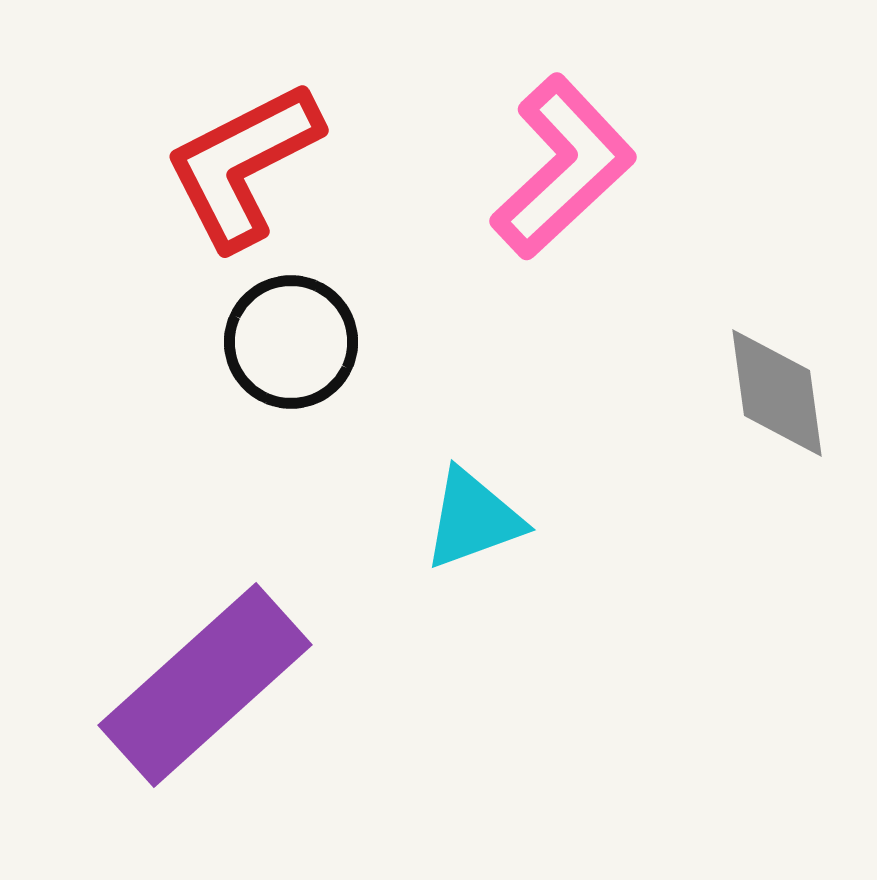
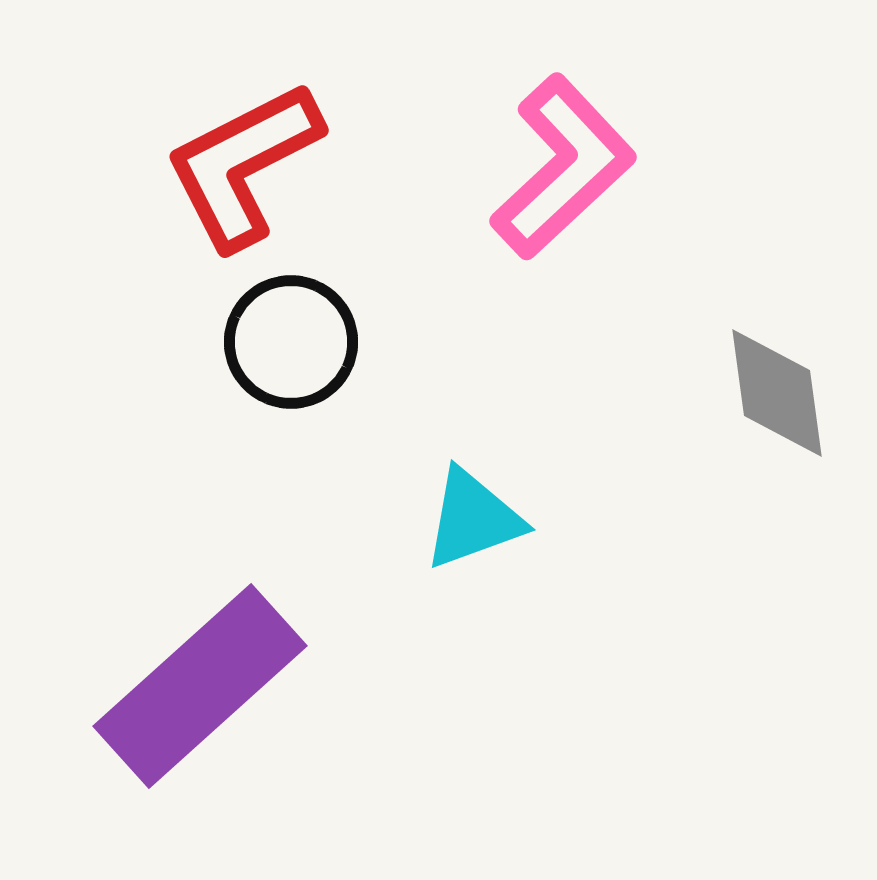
purple rectangle: moved 5 px left, 1 px down
